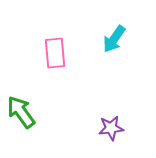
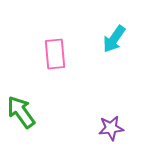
pink rectangle: moved 1 px down
